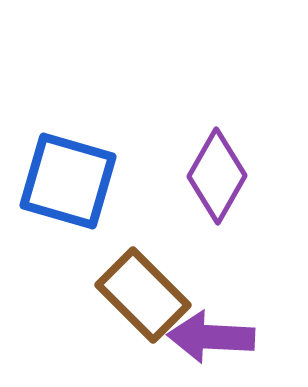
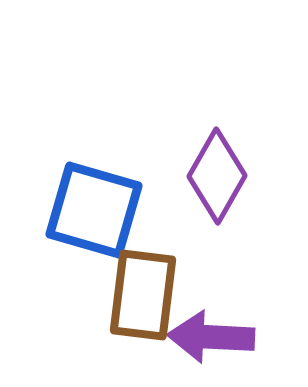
blue square: moved 26 px right, 29 px down
brown rectangle: rotated 52 degrees clockwise
